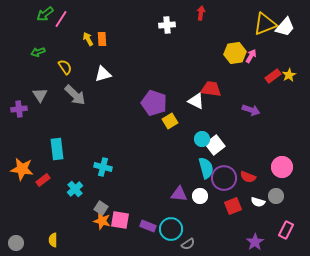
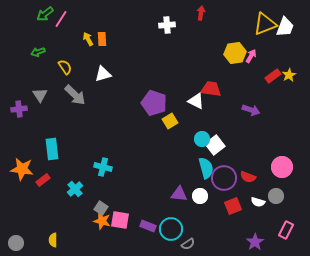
white trapezoid at (285, 27): rotated 20 degrees counterclockwise
cyan rectangle at (57, 149): moved 5 px left
